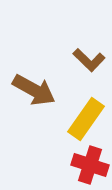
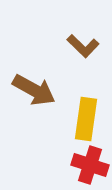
brown L-shape: moved 6 px left, 14 px up
yellow rectangle: rotated 27 degrees counterclockwise
